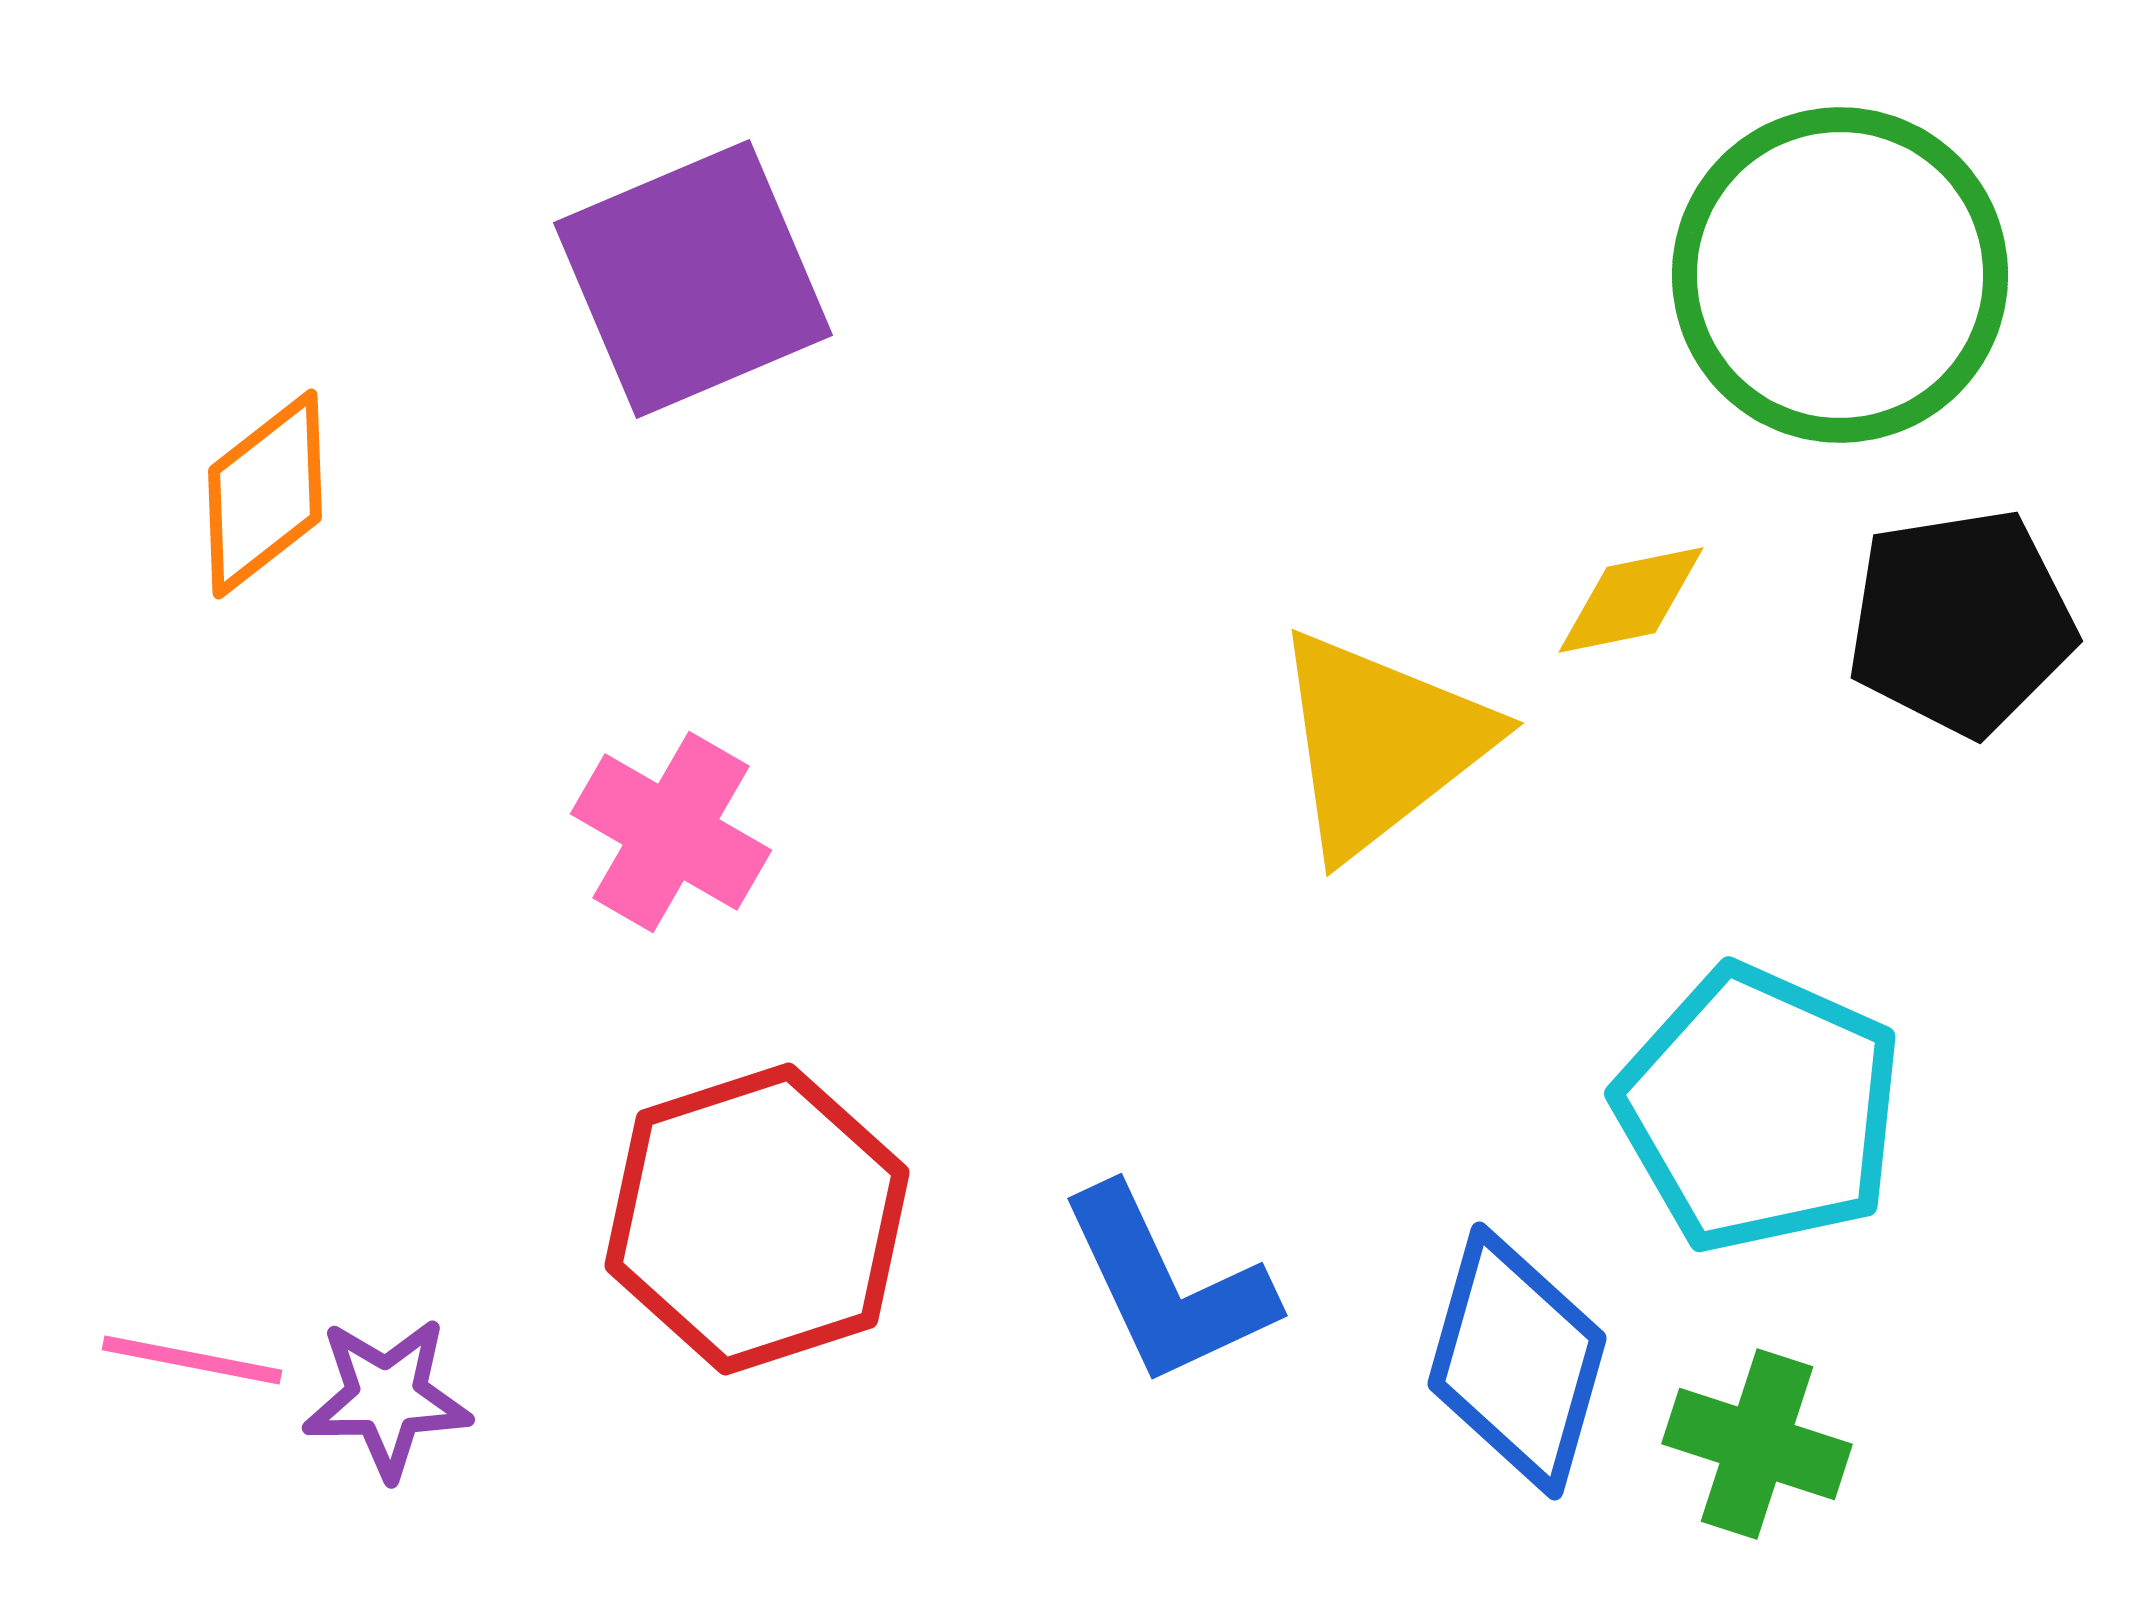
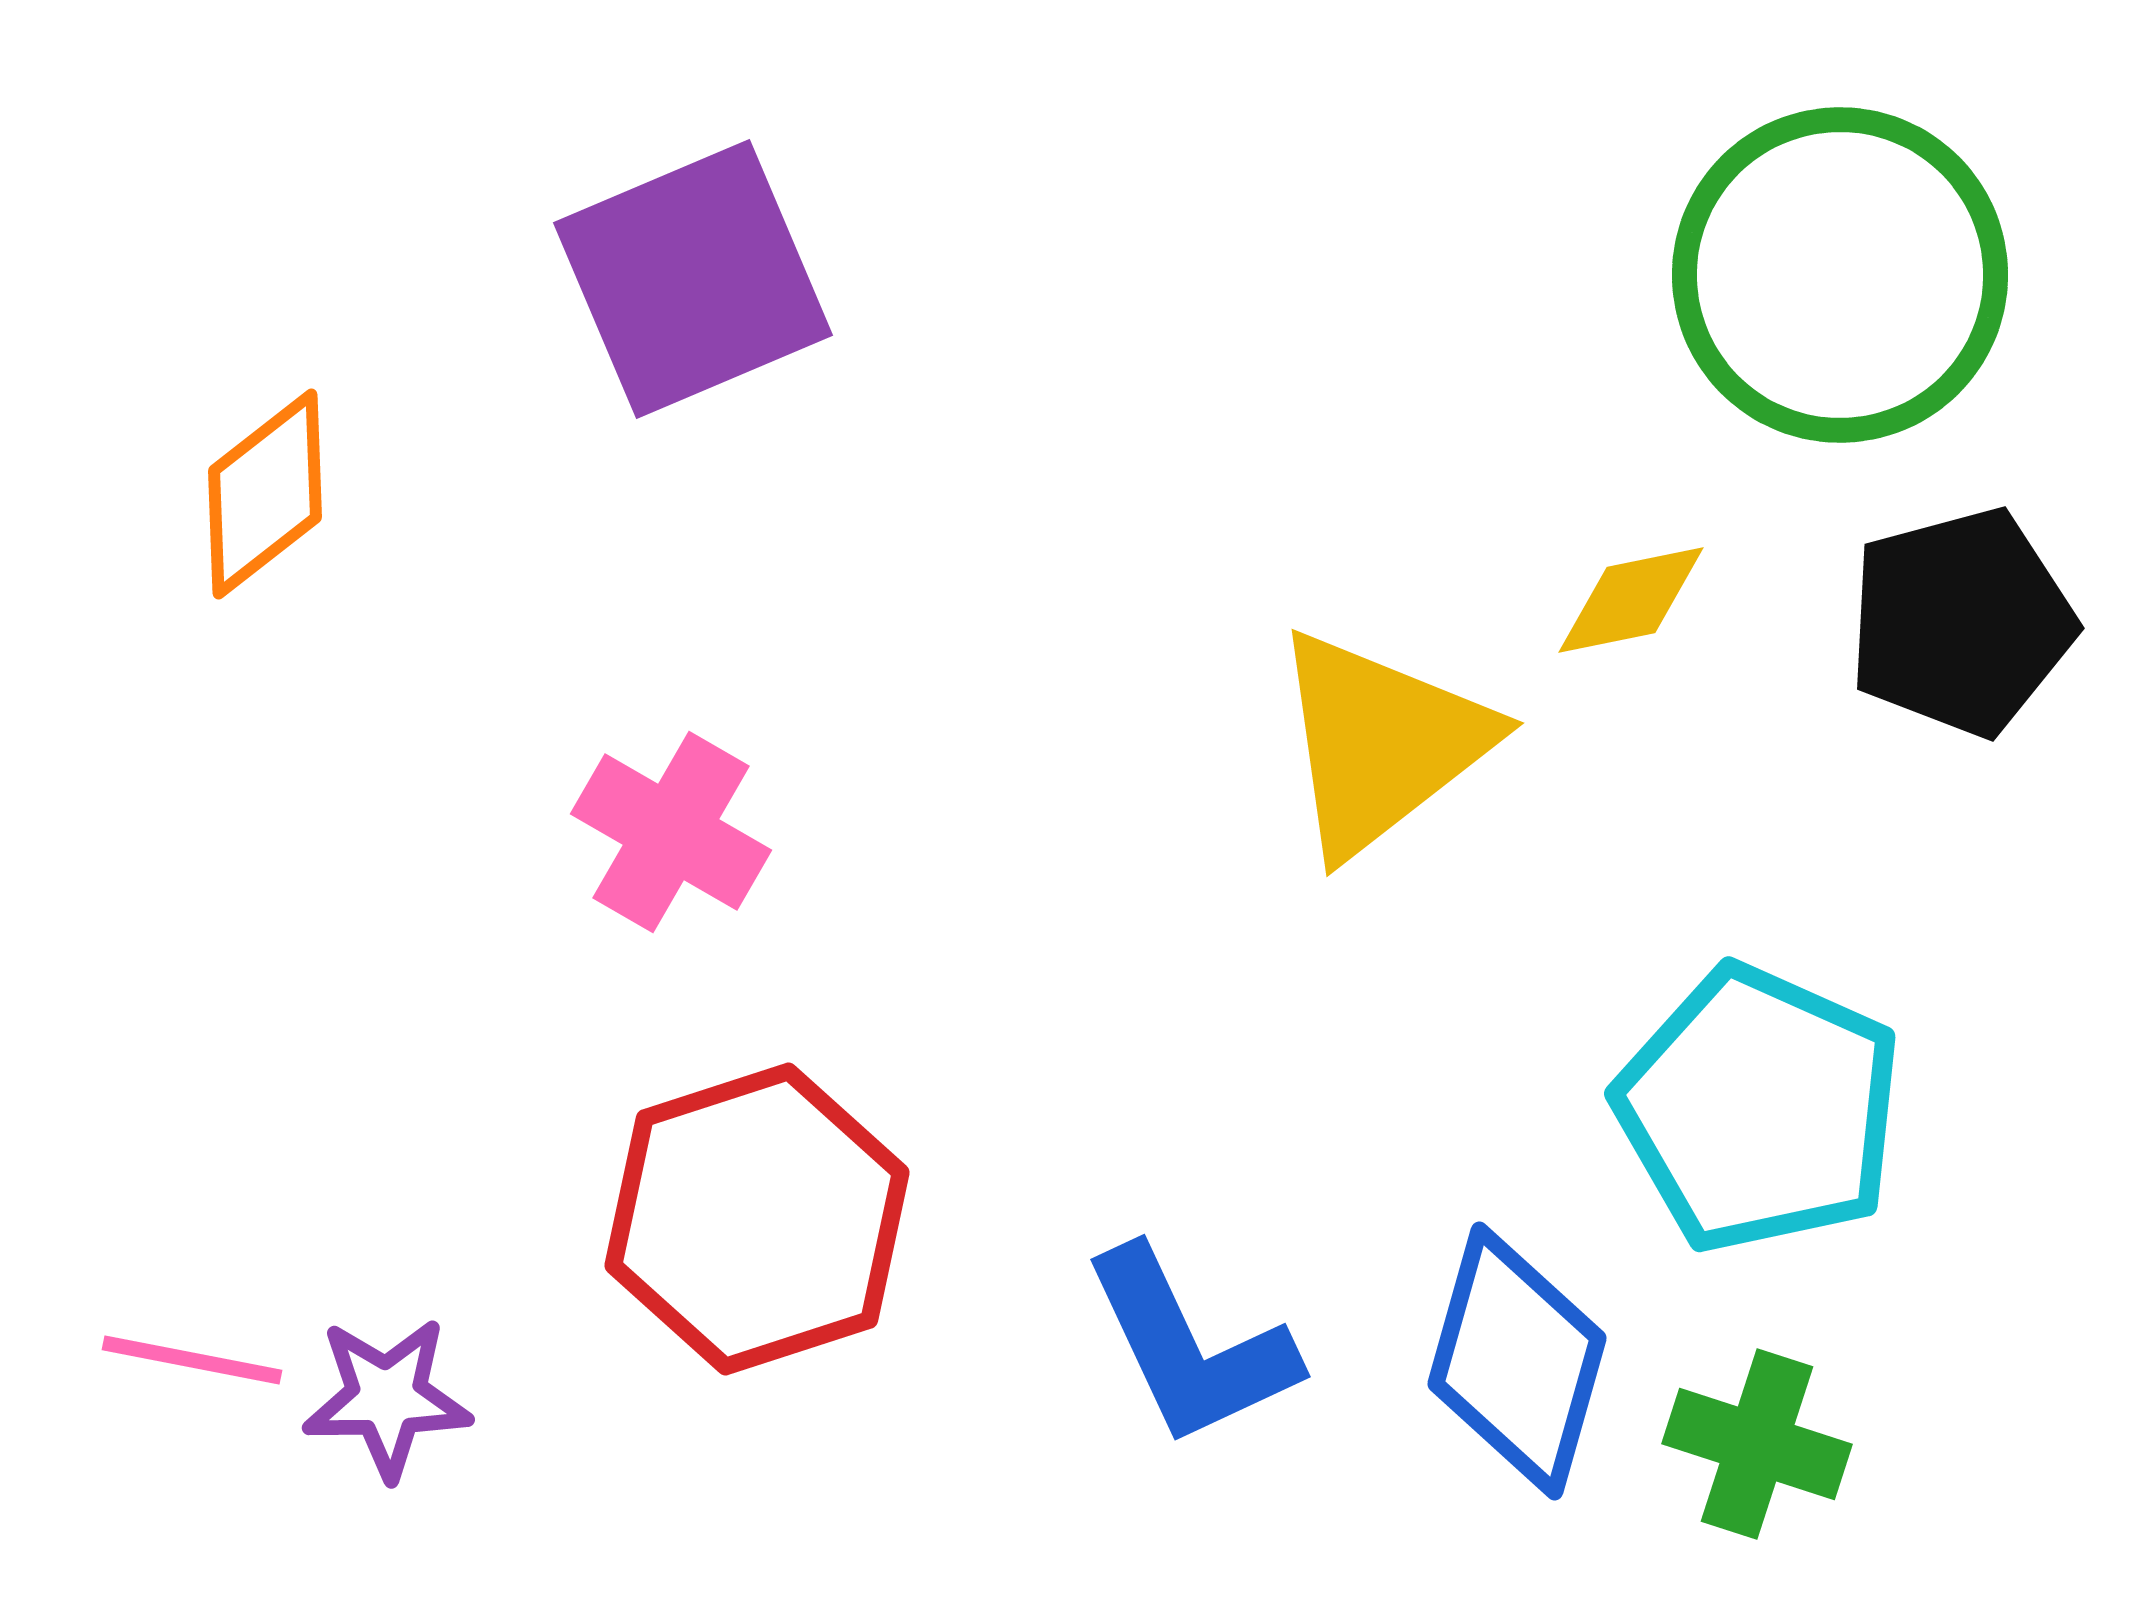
black pentagon: rotated 6 degrees counterclockwise
blue L-shape: moved 23 px right, 61 px down
